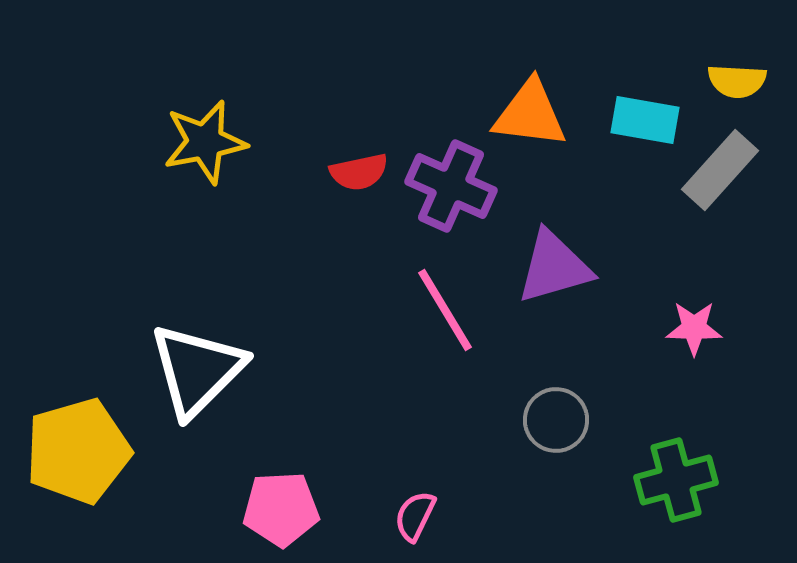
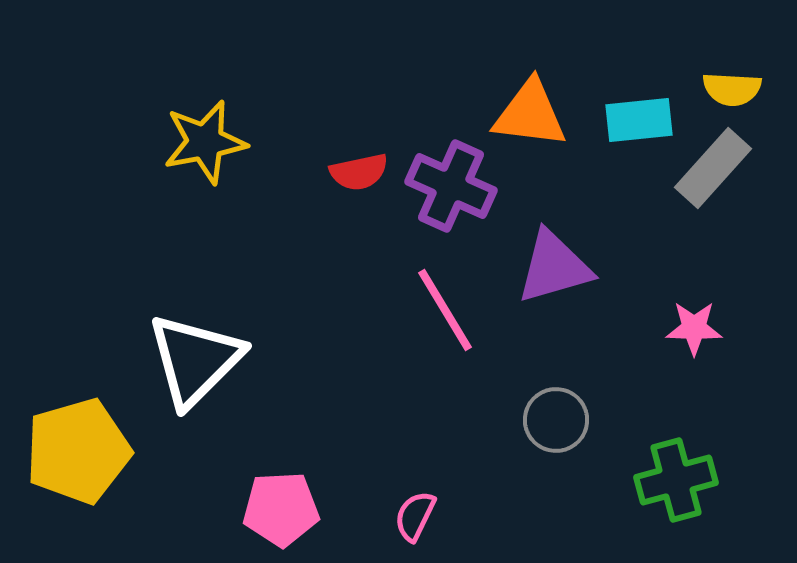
yellow semicircle: moved 5 px left, 8 px down
cyan rectangle: moved 6 px left; rotated 16 degrees counterclockwise
gray rectangle: moved 7 px left, 2 px up
white triangle: moved 2 px left, 10 px up
